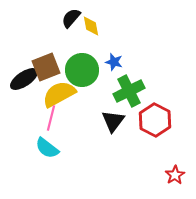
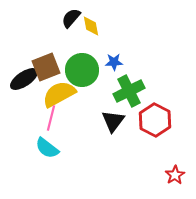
blue star: rotated 18 degrees counterclockwise
